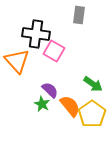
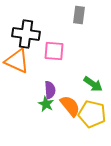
black cross: moved 10 px left
pink square: rotated 25 degrees counterclockwise
orange triangle: rotated 24 degrees counterclockwise
purple semicircle: rotated 42 degrees clockwise
green star: moved 4 px right
yellow pentagon: rotated 24 degrees counterclockwise
